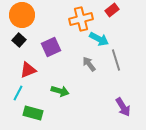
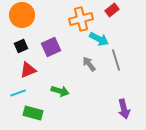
black square: moved 2 px right, 6 px down; rotated 24 degrees clockwise
cyan line: rotated 42 degrees clockwise
purple arrow: moved 1 px right, 2 px down; rotated 18 degrees clockwise
